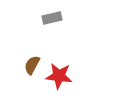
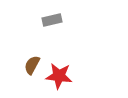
gray rectangle: moved 2 px down
